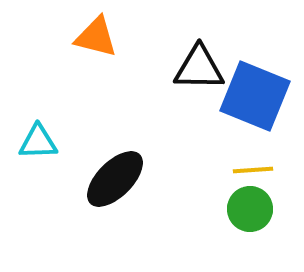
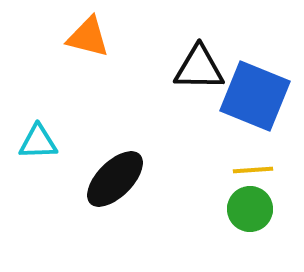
orange triangle: moved 8 px left
